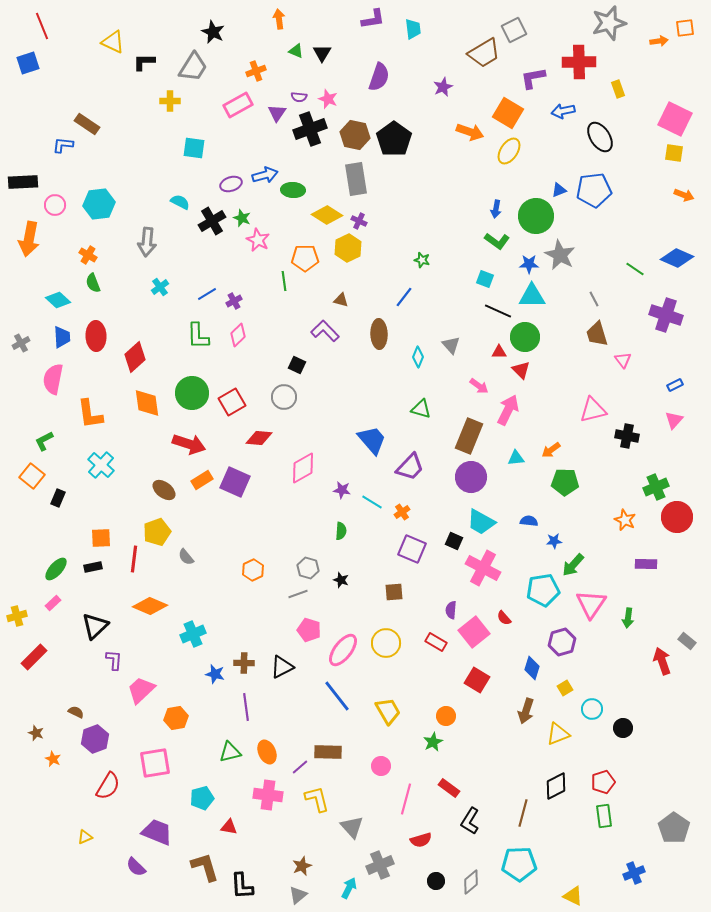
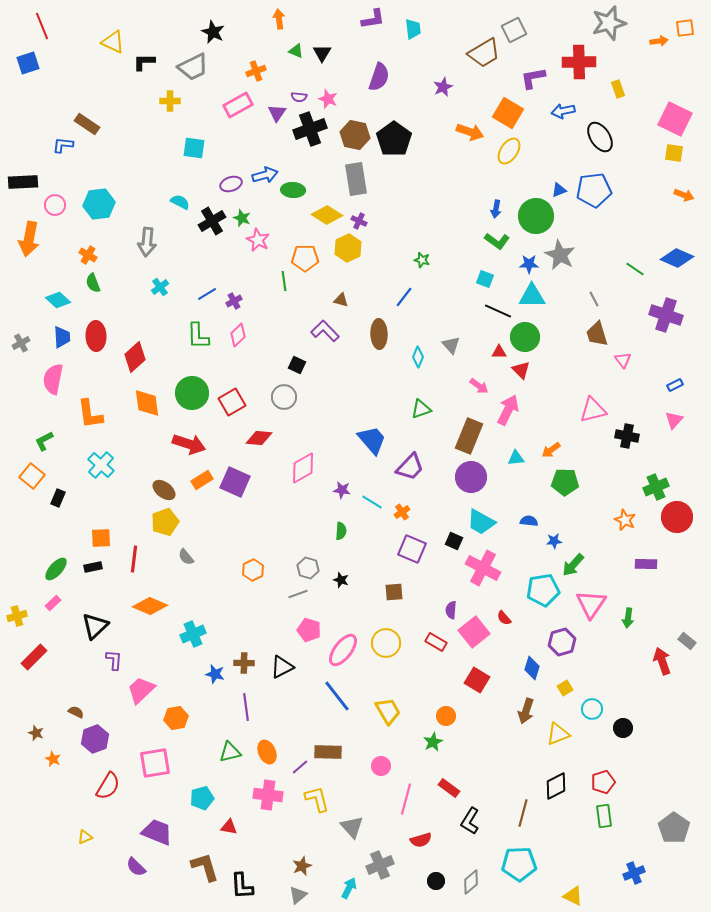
gray trapezoid at (193, 67): rotated 32 degrees clockwise
green triangle at (421, 409): rotated 35 degrees counterclockwise
yellow pentagon at (157, 532): moved 8 px right, 10 px up
